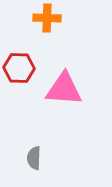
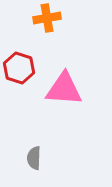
orange cross: rotated 12 degrees counterclockwise
red hexagon: rotated 16 degrees clockwise
